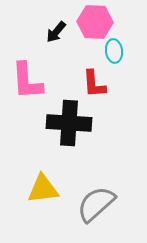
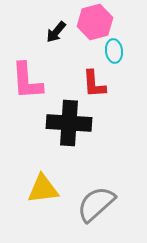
pink hexagon: rotated 16 degrees counterclockwise
